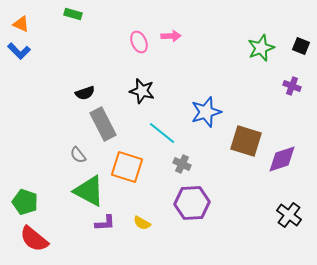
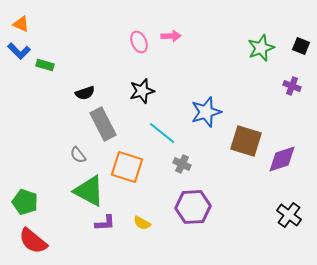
green rectangle: moved 28 px left, 51 px down
black star: rotated 30 degrees counterclockwise
purple hexagon: moved 1 px right, 4 px down
red semicircle: moved 1 px left, 2 px down
